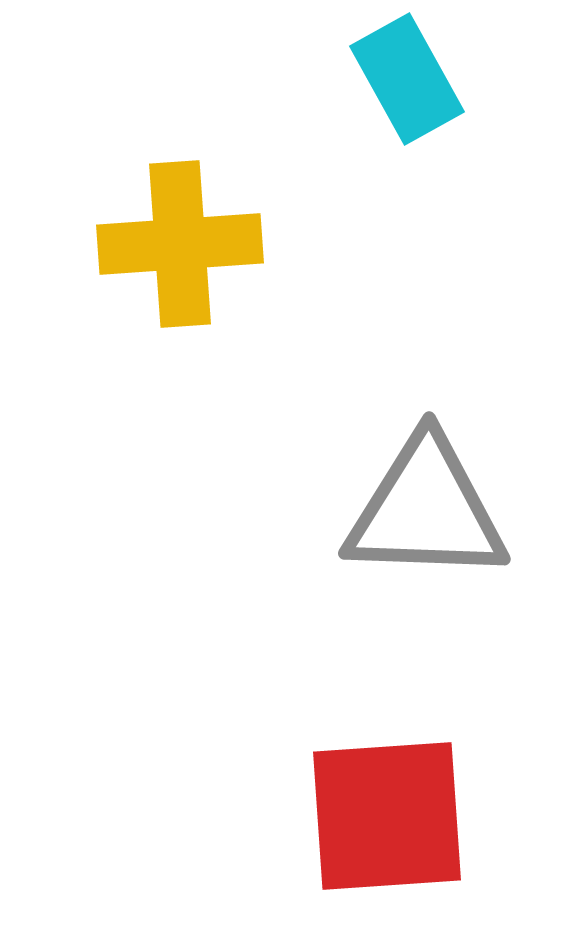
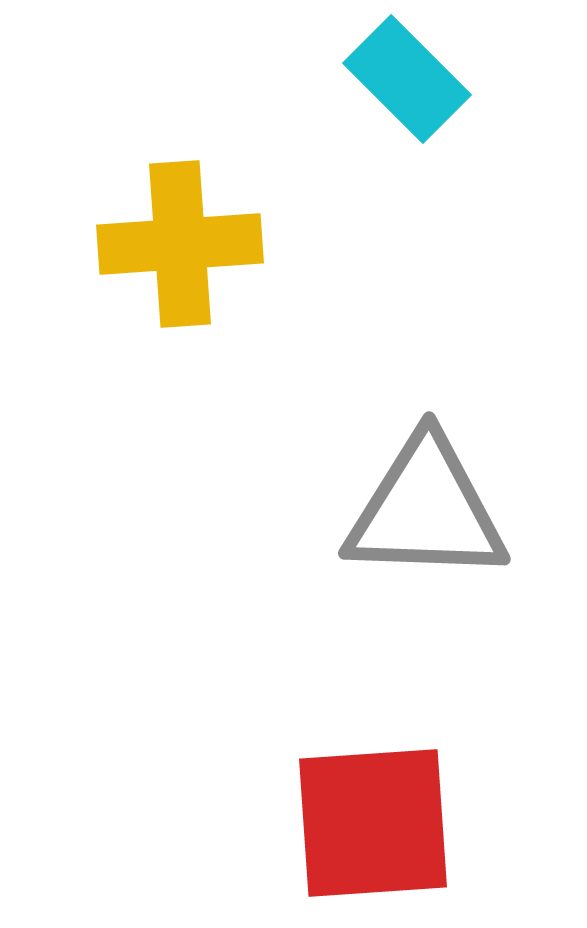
cyan rectangle: rotated 16 degrees counterclockwise
red square: moved 14 px left, 7 px down
